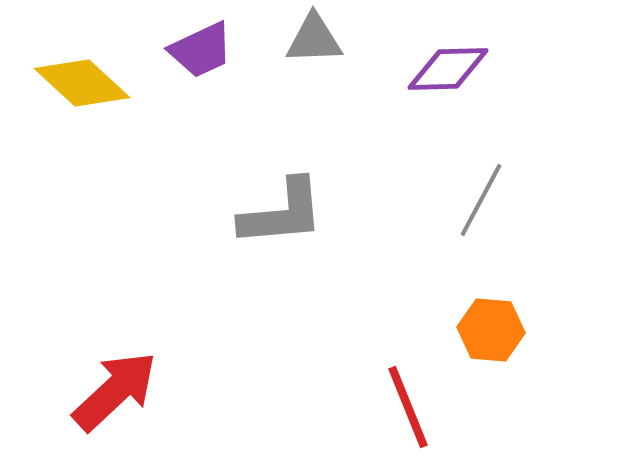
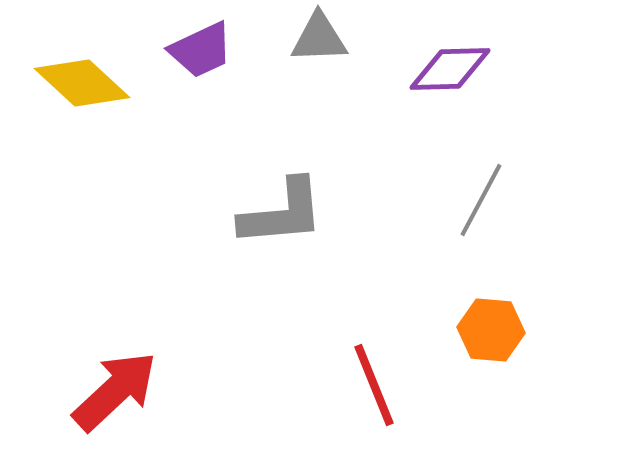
gray triangle: moved 5 px right, 1 px up
purple diamond: moved 2 px right
red line: moved 34 px left, 22 px up
